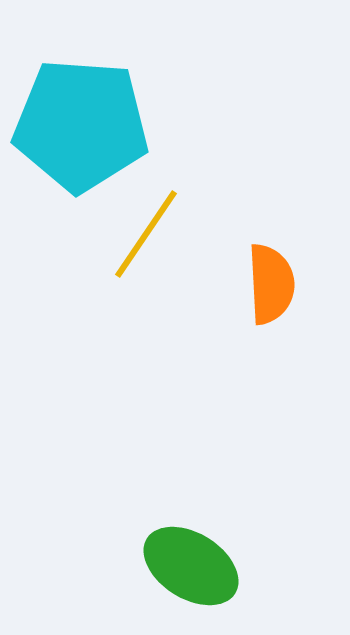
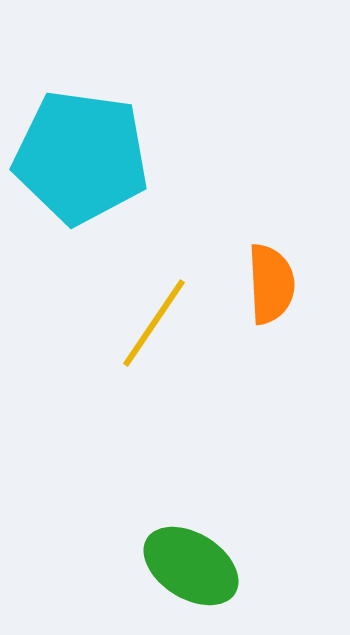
cyan pentagon: moved 32 px down; rotated 4 degrees clockwise
yellow line: moved 8 px right, 89 px down
